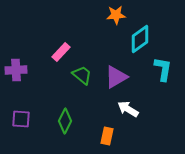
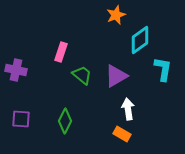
orange star: rotated 18 degrees counterclockwise
cyan diamond: moved 1 px down
pink rectangle: rotated 24 degrees counterclockwise
purple cross: rotated 15 degrees clockwise
purple triangle: moved 1 px up
white arrow: rotated 50 degrees clockwise
orange rectangle: moved 15 px right, 2 px up; rotated 72 degrees counterclockwise
